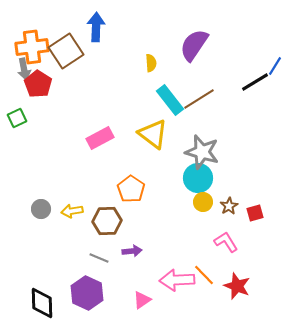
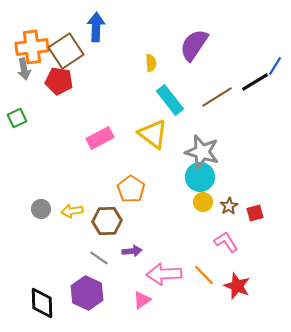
red pentagon: moved 21 px right, 3 px up; rotated 24 degrees counterclockwise
brown line: moved 18 px right, 2 px up
cyan circle: moved 2 px right, 1 px up
gray line: rotated 12 degrees clockwise
pink arrow: moved 13 px left, 6 px up
